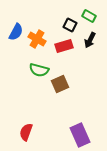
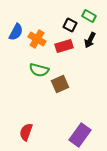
purple rectangle: rotated 60 degrees clockwise
